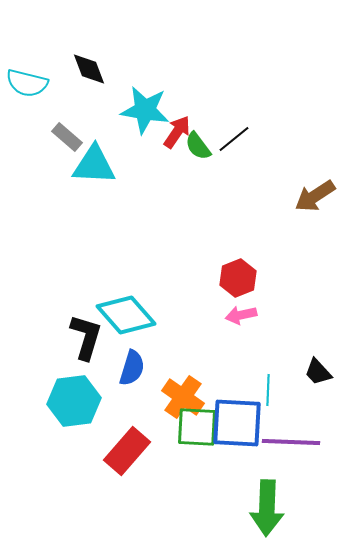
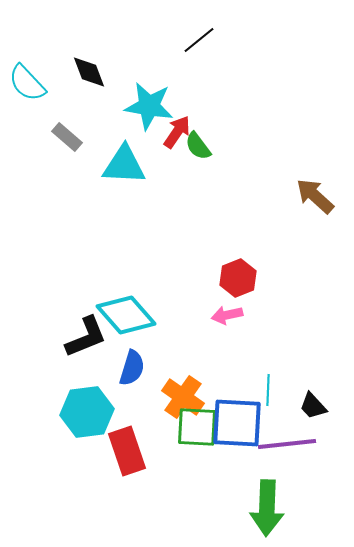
black diamond: moved 3 px down
cyan semicircle: rotated 33 degrees clockwise
cyan star: moved 4 px right, 4 px up
black line: moved 35 px left, 99 px up
cyan triangle: moved 30 px right
brown arrow: rotated 75 degrees clockwise
pink arrow: moved 14 px left
black L-shape: rotated 51 degrees clockwise
black trapezoid: moved 5 px left, 34 px down
cyan hexagon: moved 13 px right, 11 px down
purple line: moved 4 px left, 2 px down; rotated 8 degrees counterclockwise
red rectangle: rotated 60 degrees counterclockwise
